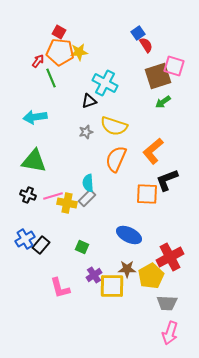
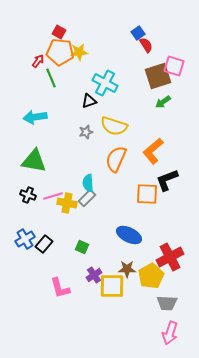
black rectangle: moved 3 px right, 1 px up
